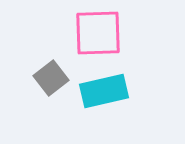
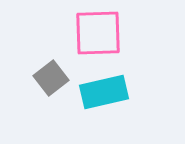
cyan rectangle: moved 1 px down
